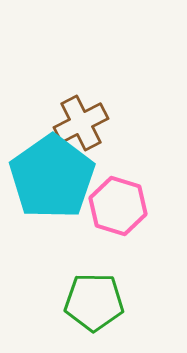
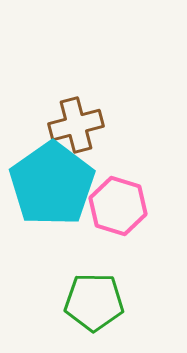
brown cross: moved 5 px left, 2 px down; rotated 12 degrees clockwise
cyan pentagon: moved 7 px down
